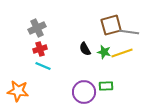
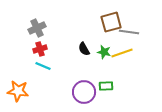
brown square: moved 3 px up
black semicircle: moved 1 px left
